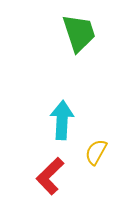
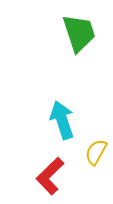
cyan arrow: rotated 21 degrees counterclockwise
